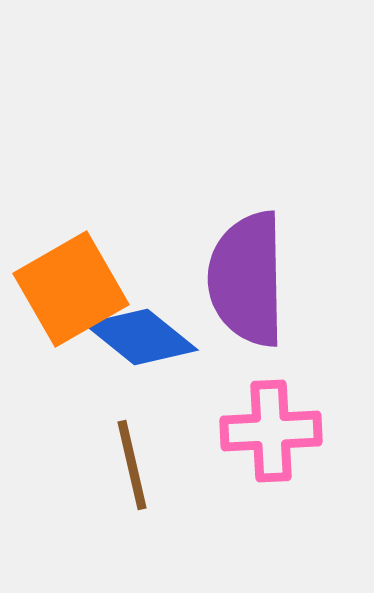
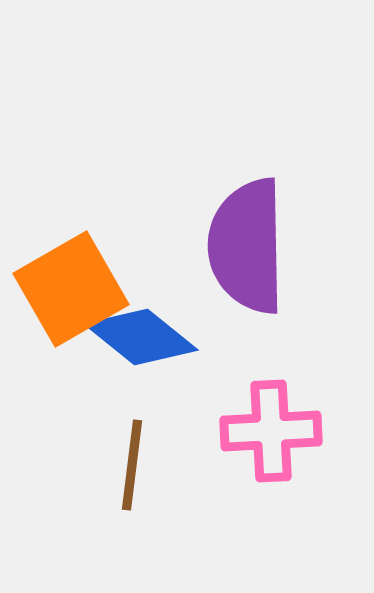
purple semicircle: moved 33 px up
brown line: rotated 20 degrees clockwise
